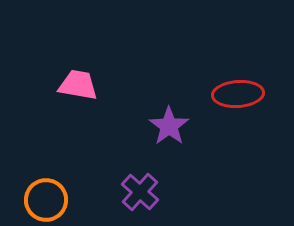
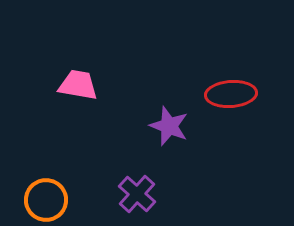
red ellipse: moved 7 px left
purple star: rotated 15 degrees counterclockwise
purple cross: moved 3 px left, 2 px down
